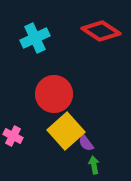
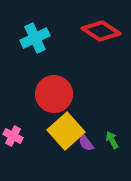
green arrow: moved 18 px right, 25 px up; rotated 18 degrees counterclockwise
